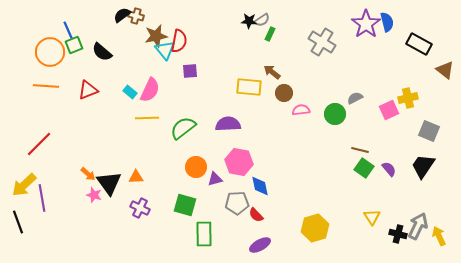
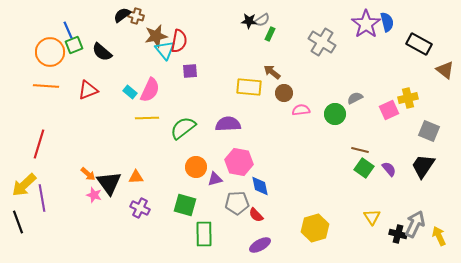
red line at (39, 144): rotated 28 degrees counterclockwise
gray arrow at (418, 226): moved 3 px left, 2 px up
